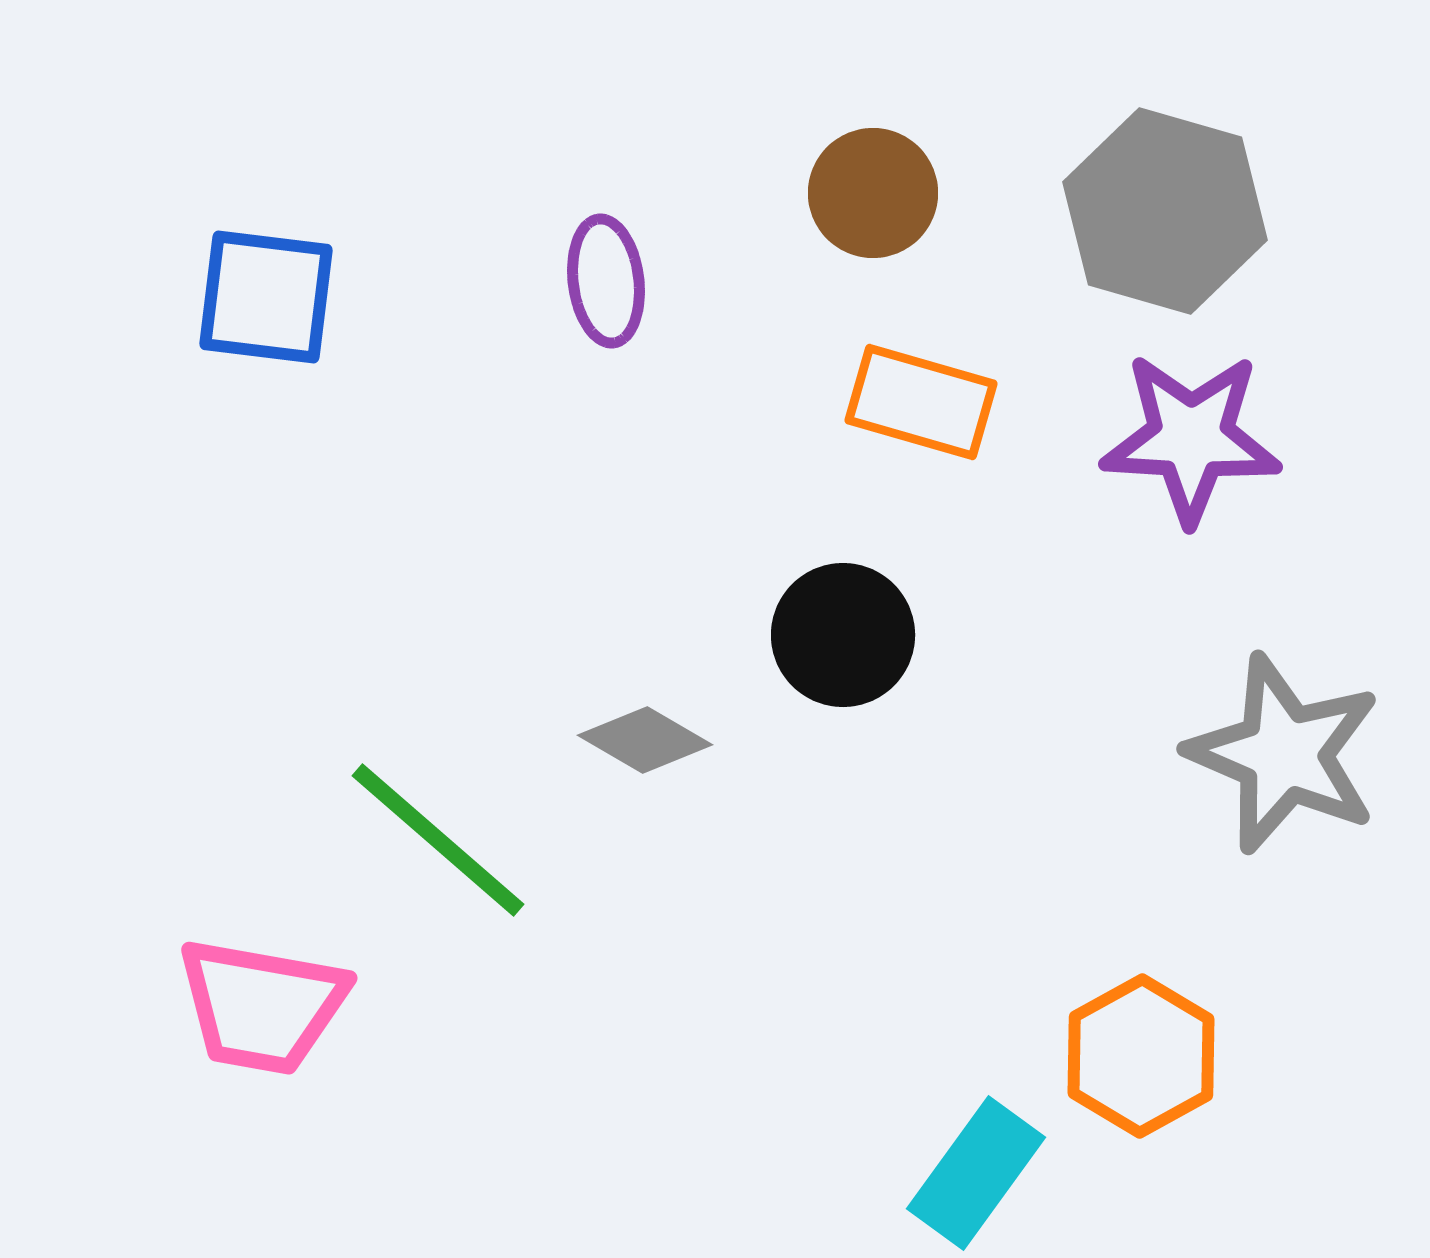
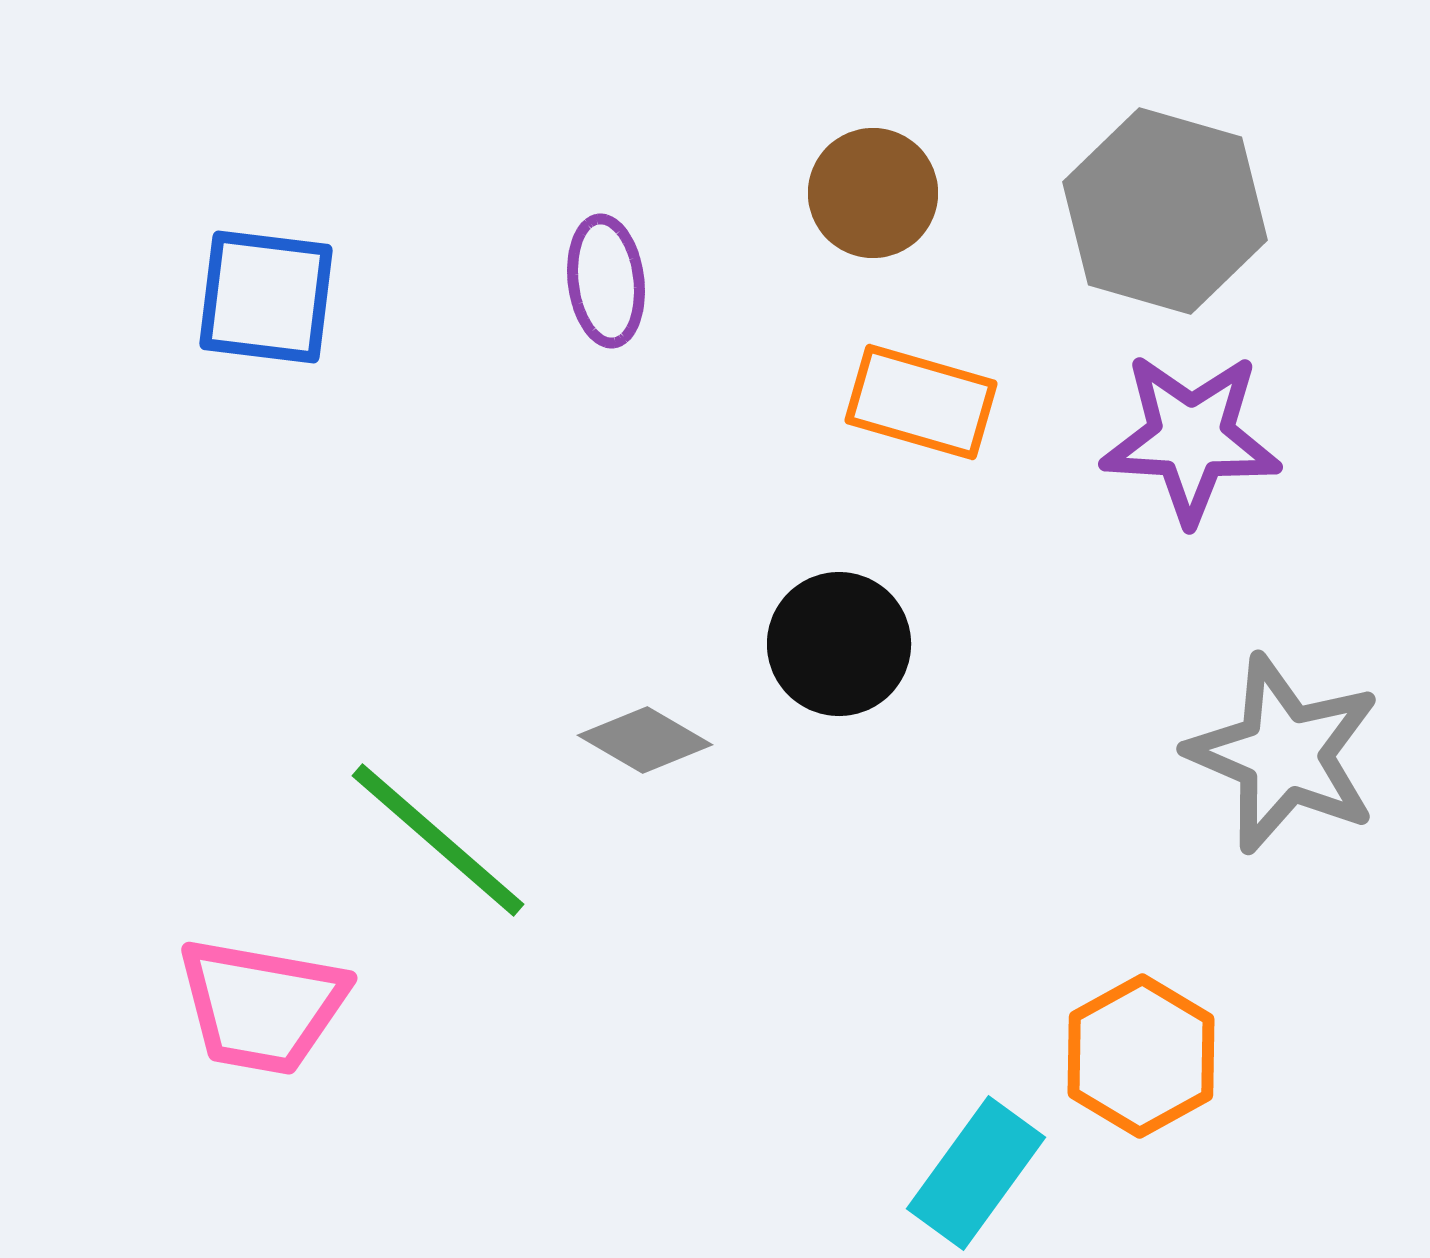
black circle: moved 4 px left, 9 px down
